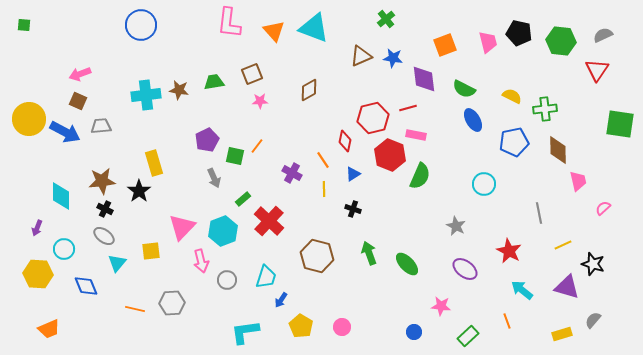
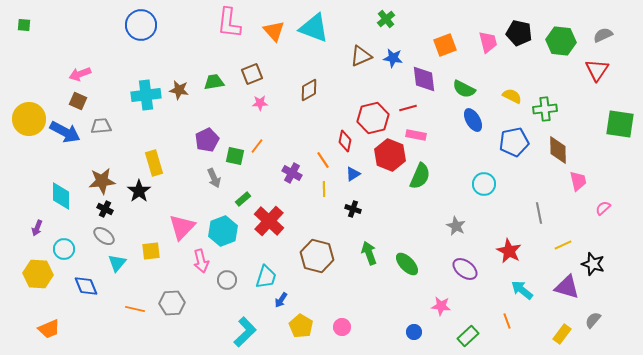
pink star at (260, 101): moved 2 px down
cyan L-shape at (245, 332): rotated 144 degrees clockwise
yellow rectangle at (562, 334): rotated 36 degrees counterclockwise
